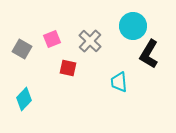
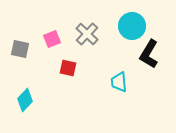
cyan circle: moved 1 px left
gray cross: moved 3 px left, 7 px up
gray square: moved 2 px left; rotated 18 degrees counterclockwise
cyan diamond: moved 1 px right, 1 px down
